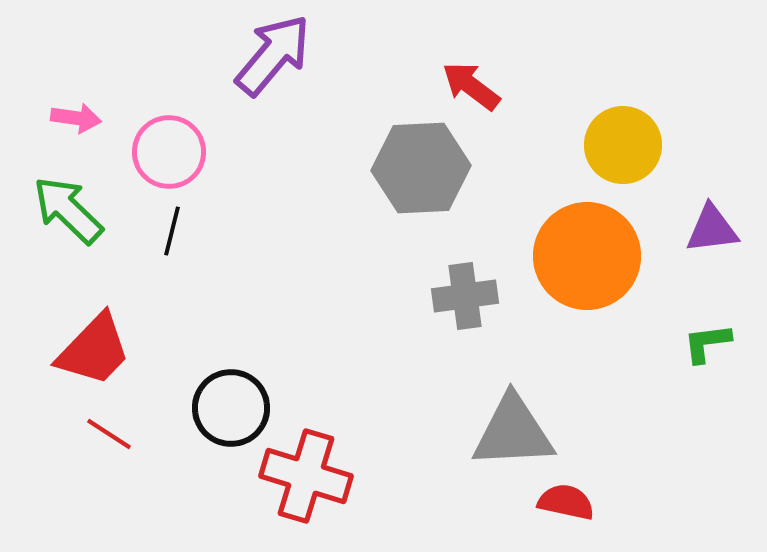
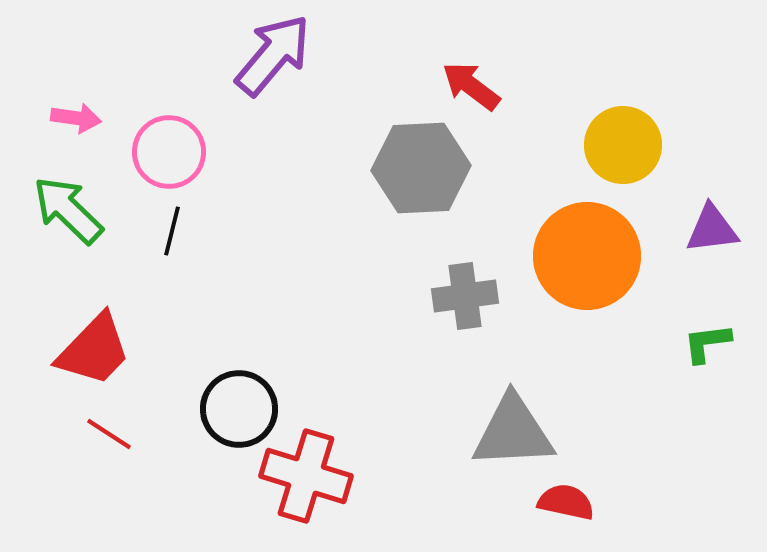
black circle: moved 8 px right, 1 px down
